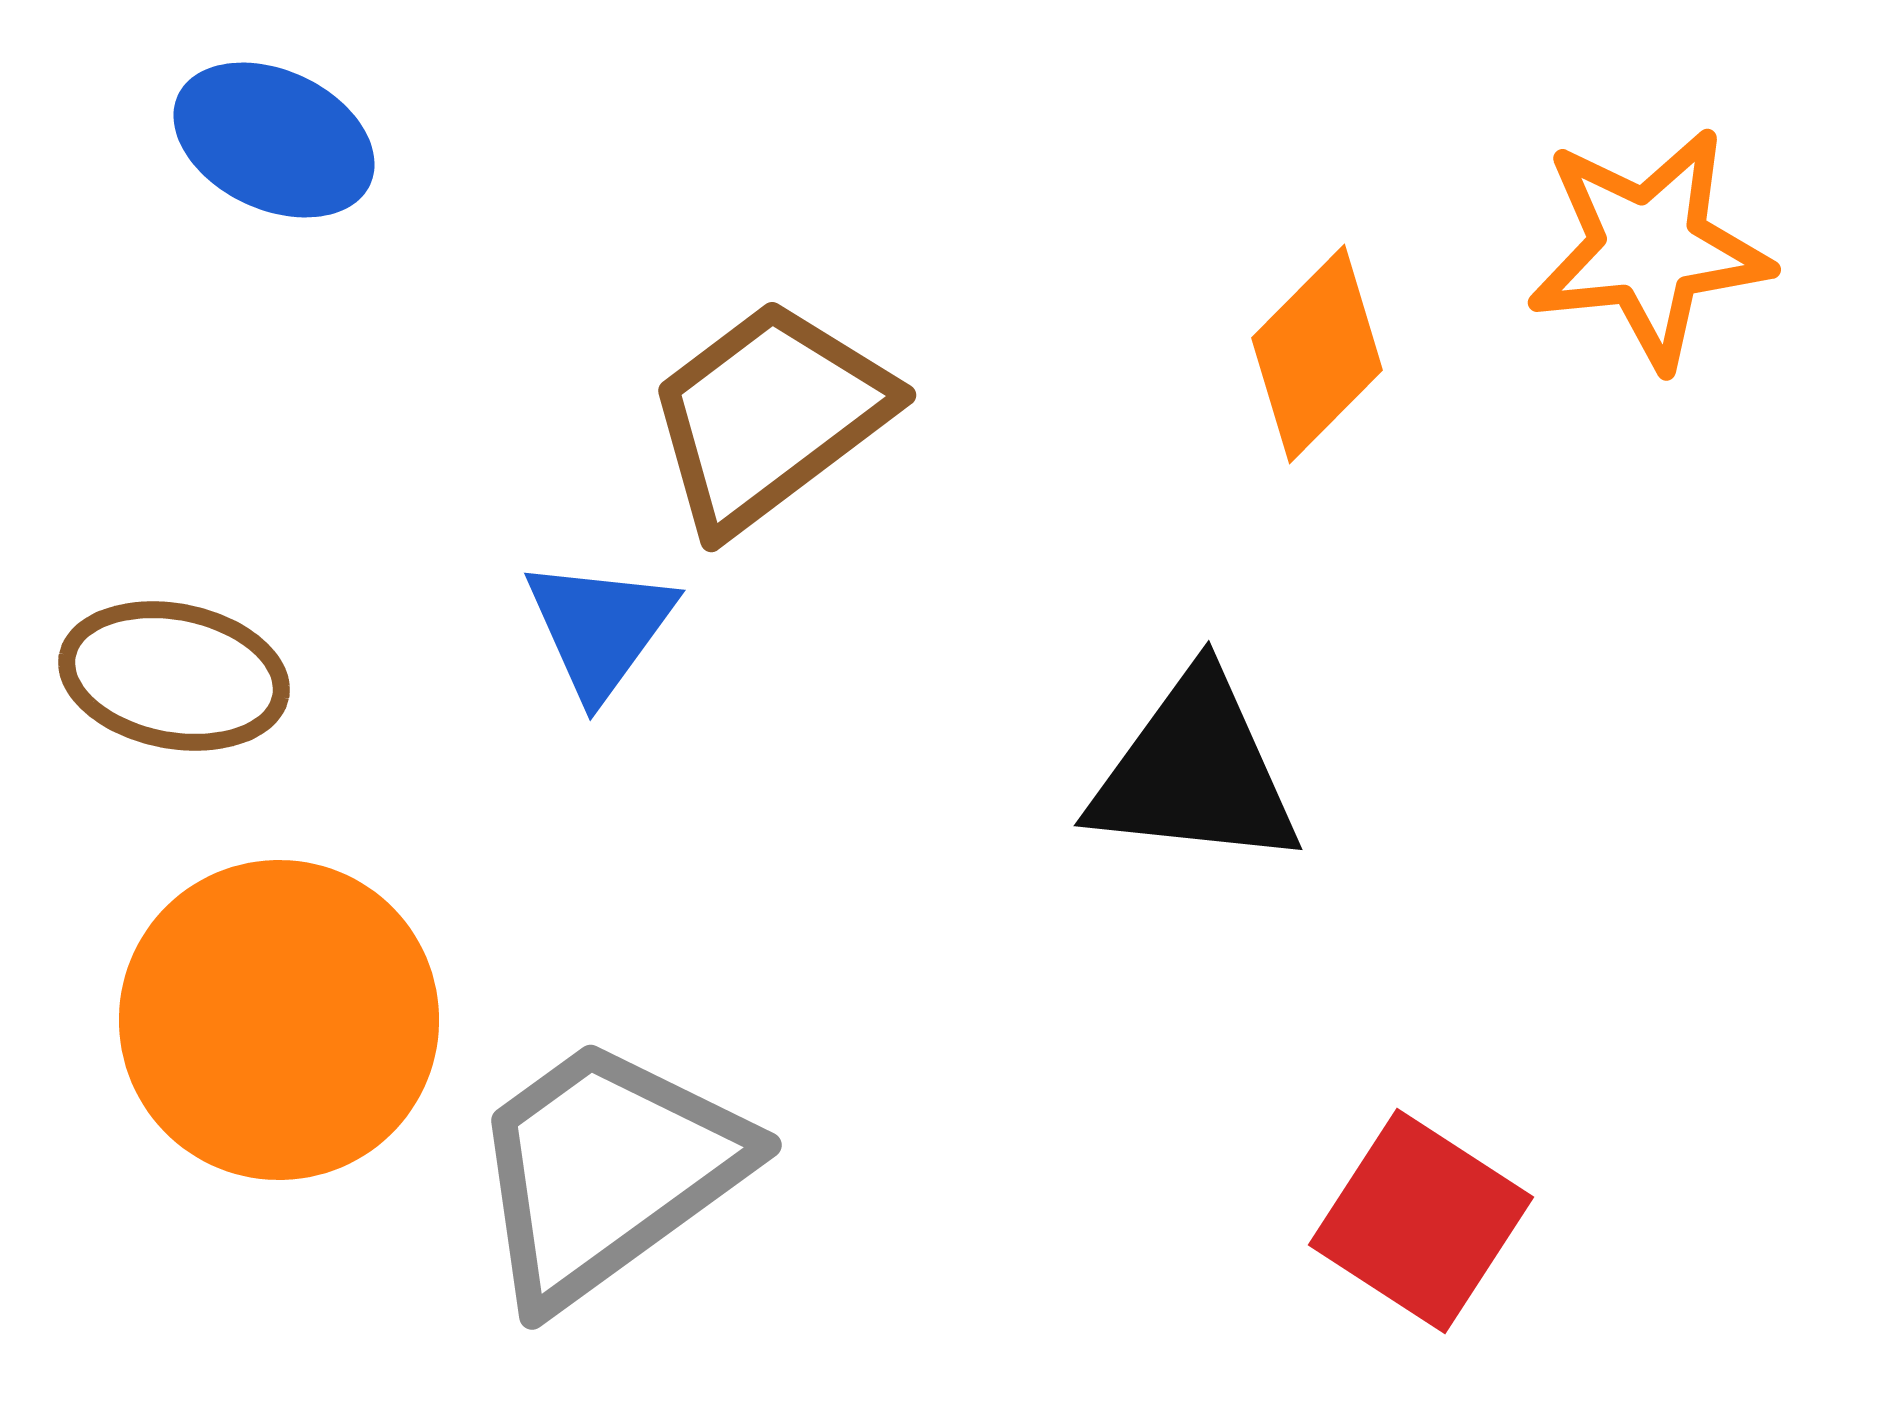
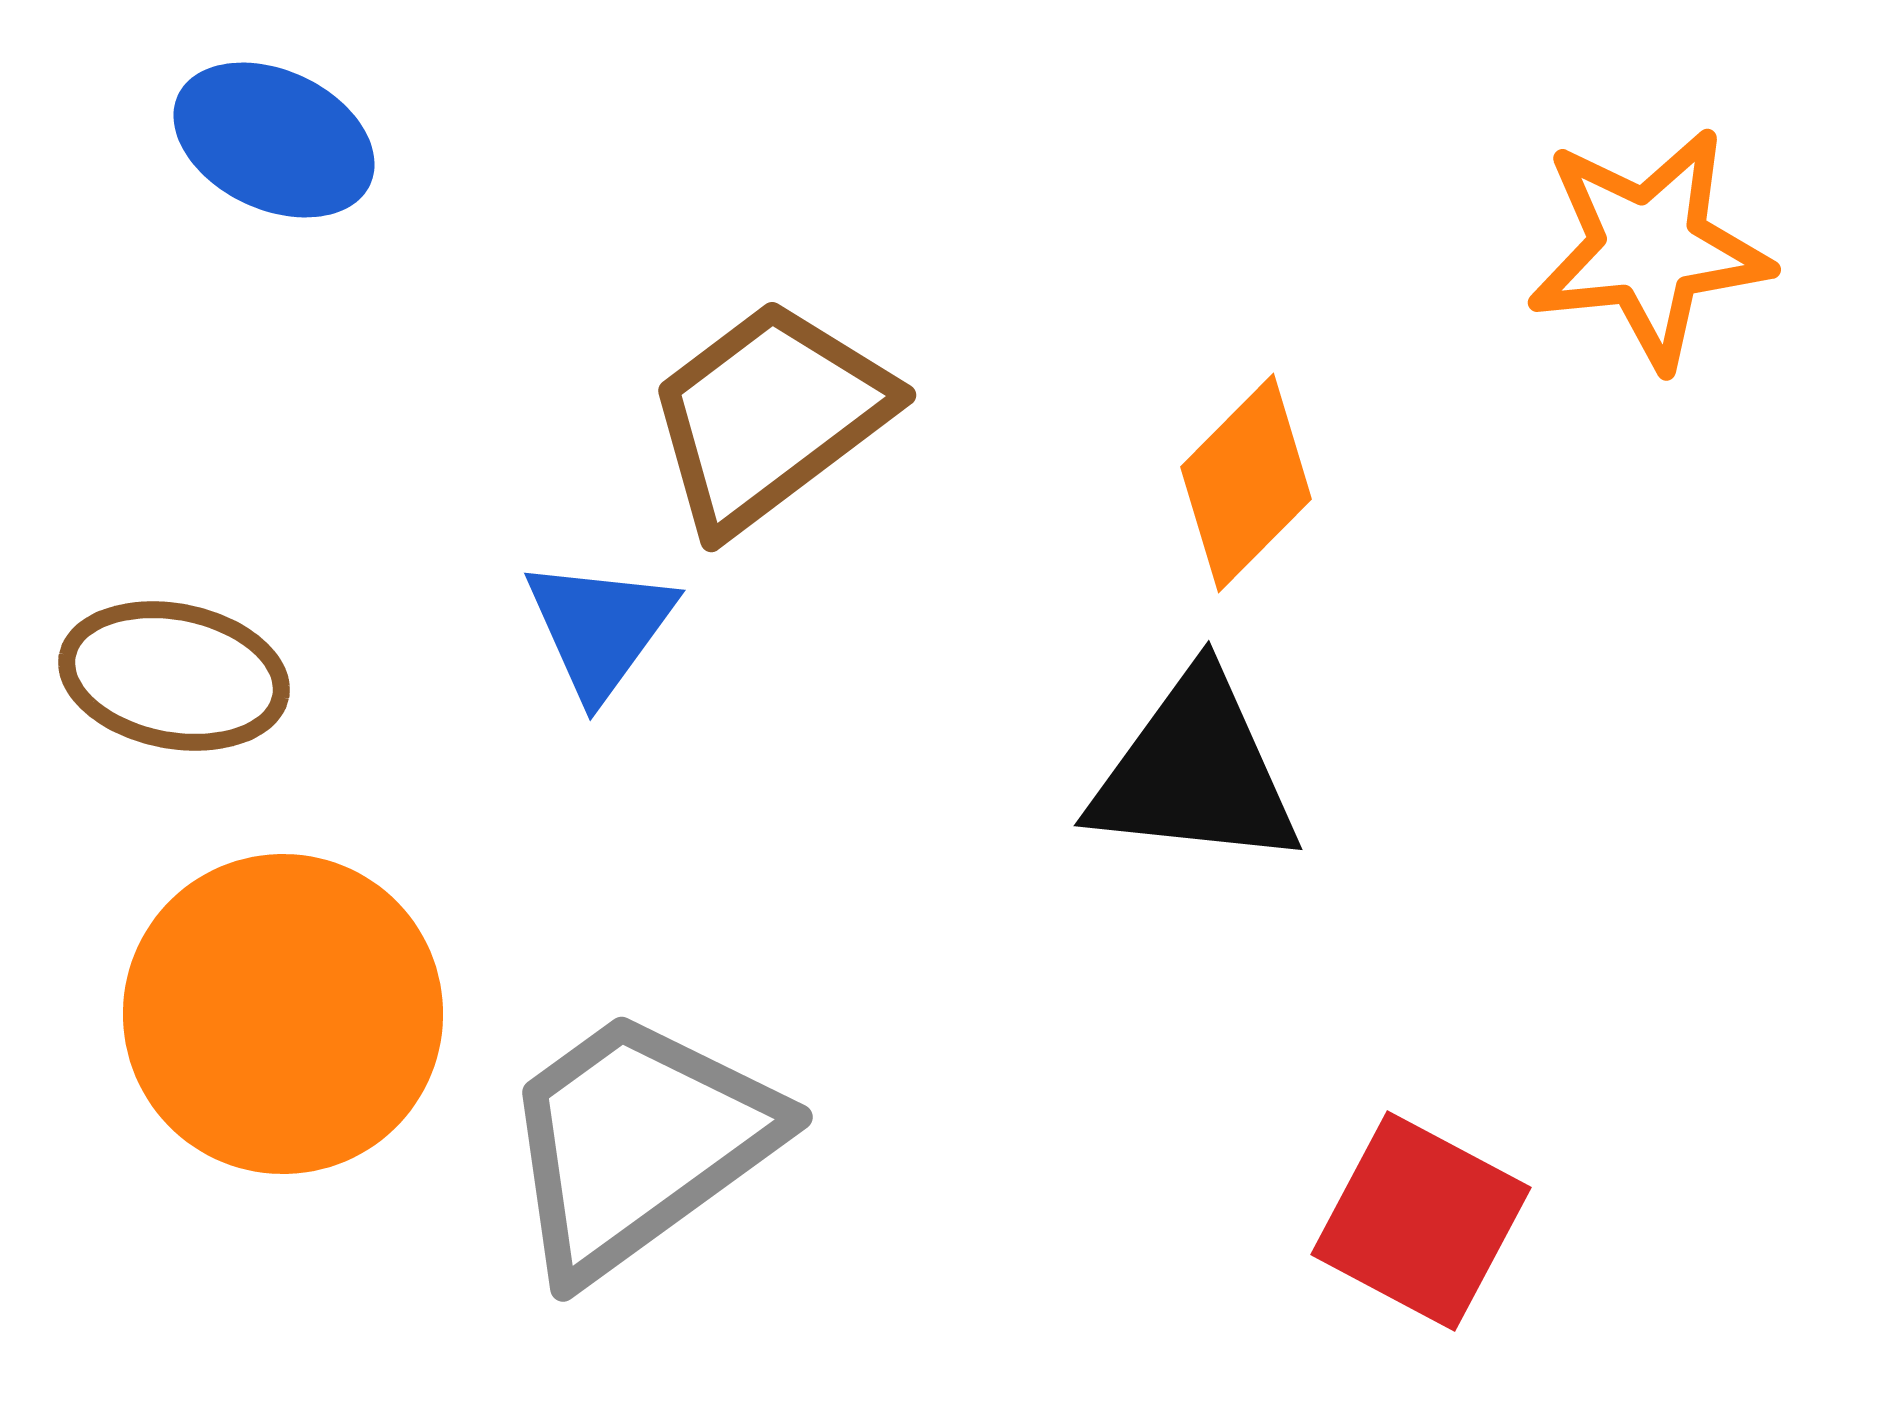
orange diamond: moved 71 px left, 129 px down
orange circle: moved 4 px right, 6 px up
gray trapezoid: moved 31 px right, 28 px up
red square: rotated 5 degrees counterclockwise
